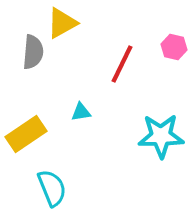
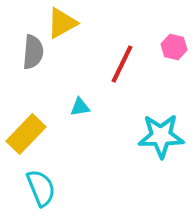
cyan triangle: moved 1 px left, 5 px up
yellow rectangle: rotated 12 degrees counterclockwise
cyan semicircle: moved 11 px left
